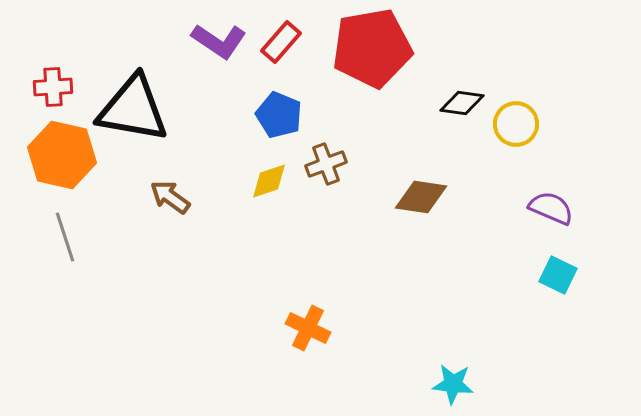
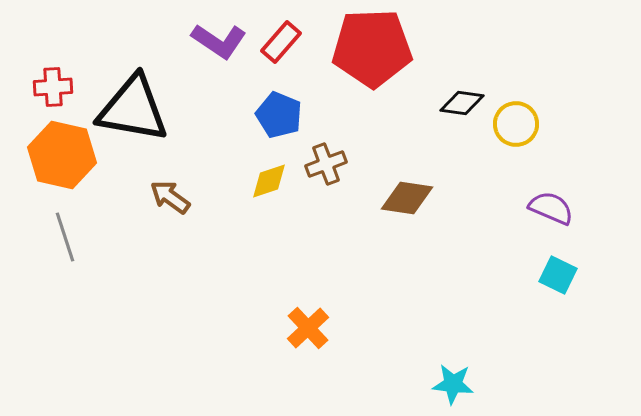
red pentagon: rotated 8 degrees clockwise
brown diamond: moved 14 px left, 1 px down
orange cross: rotated 21 degrees clockwise
